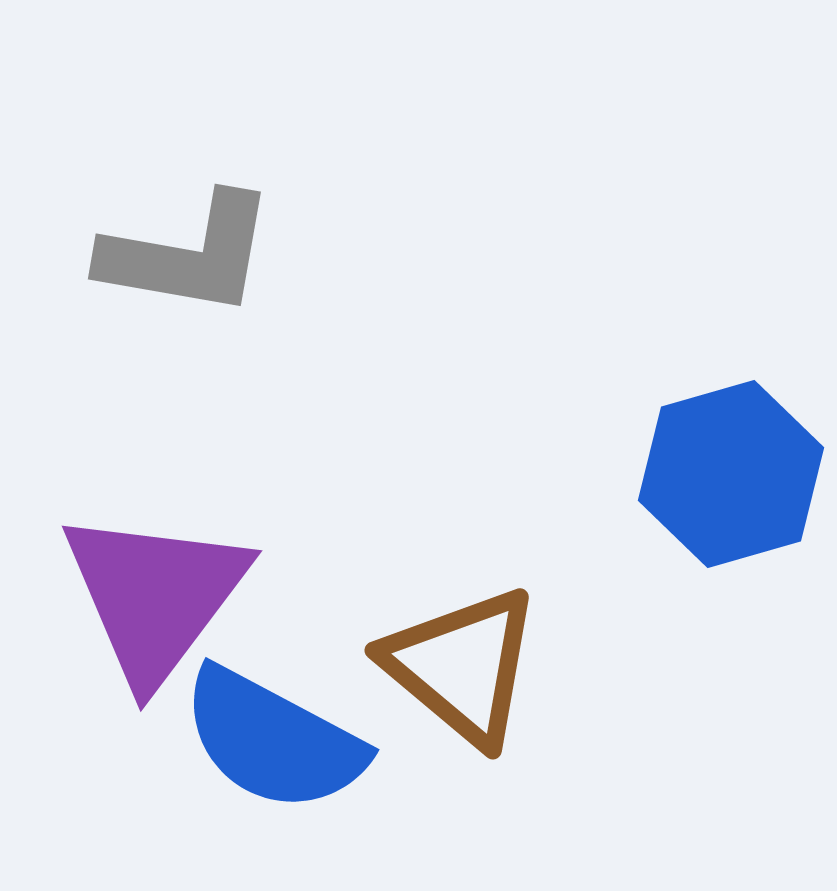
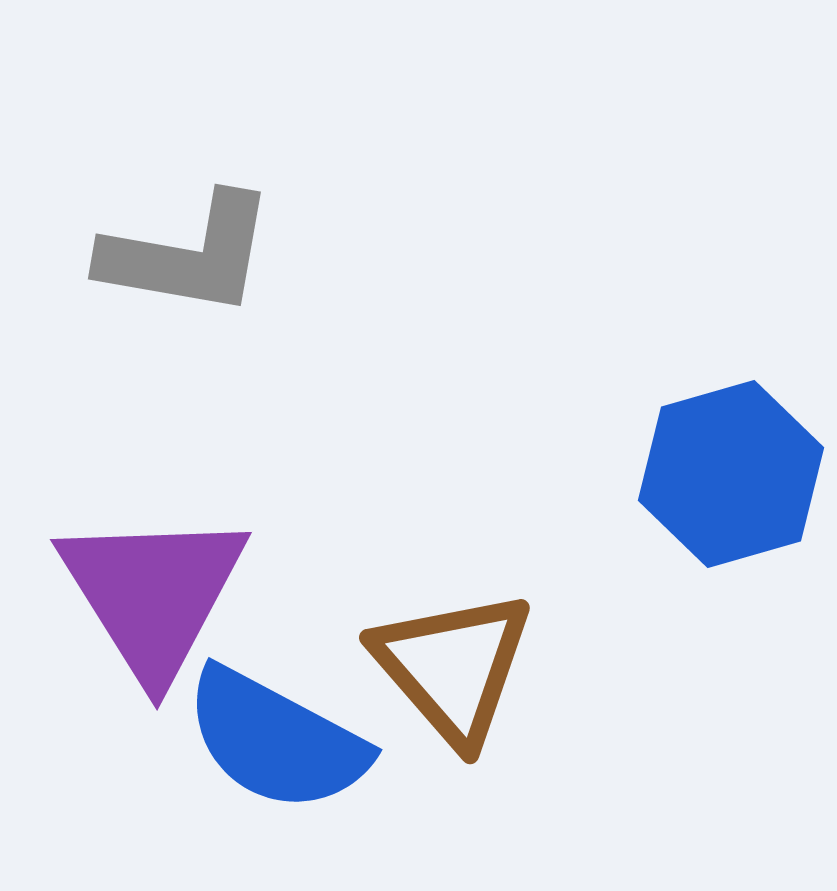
purple triangle: moved 2 px left, 2 px up; rotated 9 degrees counterclockwise
brown triangle: moved 9 px left, 1 px down; rotated 9 degrees clockwise
blue semicircle: moved 3 px right
